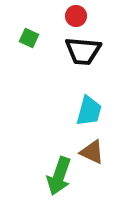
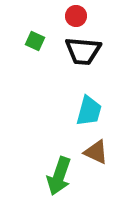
green square: moved 6 px right, 3 px down
brown triangle: moved 4 px right
